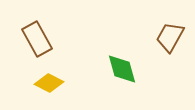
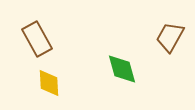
yellow diamond: rotated 60 degrees clockwise
